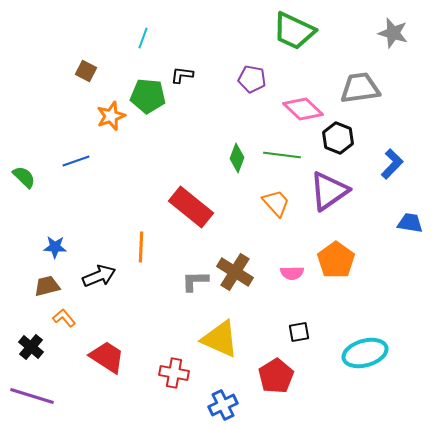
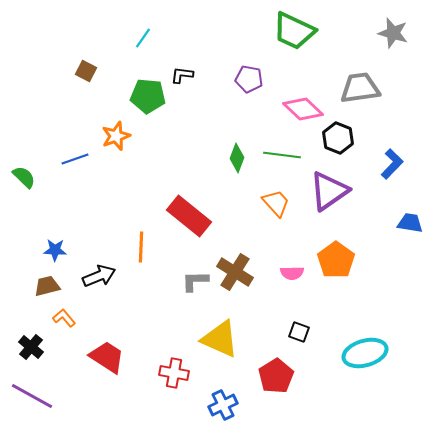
cyan line: rotated 15 degrees clockwise
purple pentagon: moved 3 px left
orange star: moved 5 px right, 20 px down
blue line: moved 1 px left, 2 px up
red rectangle: moved 2 px left, 9 px down
blue star: moved 3 px down
black square: rotated 30 degrees clockwise
purple line: rotated 12 degrees clockwise
